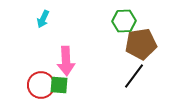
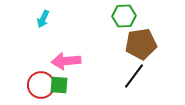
green hexagon: moved 5 px up
pink arrow: rotated 88 degrees clockwise
